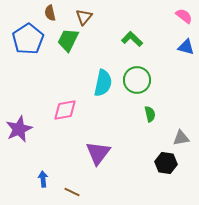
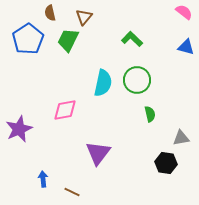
pink semicircle: moved 4 px up
